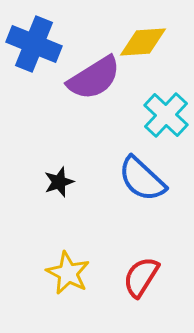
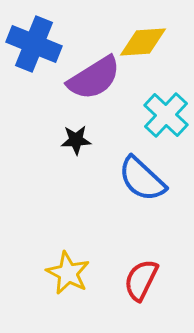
black star: moved 17 px right, 42 px up; rotated 16 degrees clockwise
red semicircle: moved 3 px down; rotated 6 degrees counterclockwise
